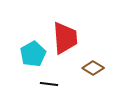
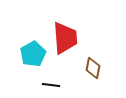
brown diamond: rotated 70 degrees clockwise
black line: moved 2 px right, 1 px down
